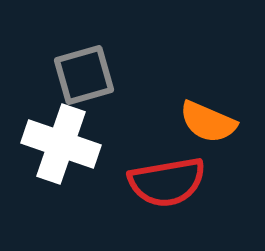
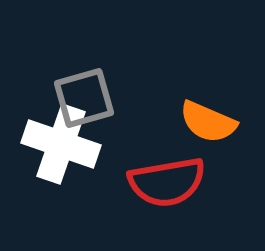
gray square: moved 23 px down
